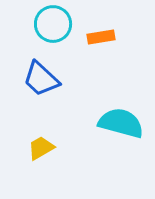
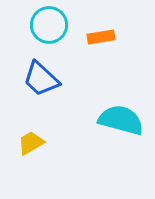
cyan circle: moved 4 px left, 1 px down
cyan semicircle: moved 3 px up
yellow trapezoid: moved 10 px left, 5 px up
